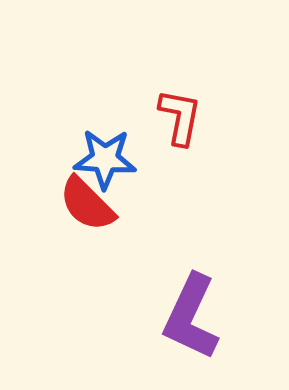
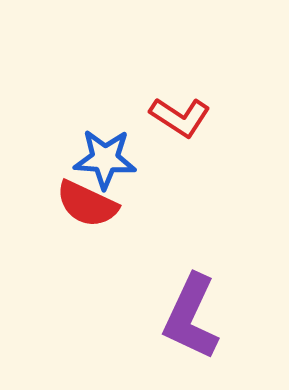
red L-shape: rotated 112 degrees clockwise
red semicircle: rotated 20 degrees counterclockwise
